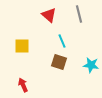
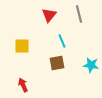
red triangle: rotated 28 degrees clockwise
brown square: moved 2 px left, 1 px down; rotated 28 degrees counterclockwise
